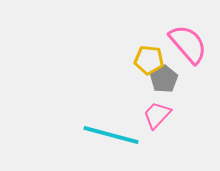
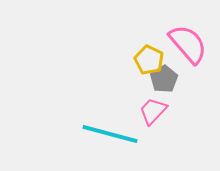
yellow pentagon: rotated 20 degrees clockwise
pink trapezoid: moved 4 px left, 4 px up
cyan line: moved 1 px left, 1 px up
